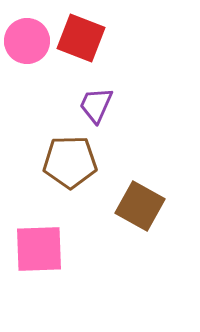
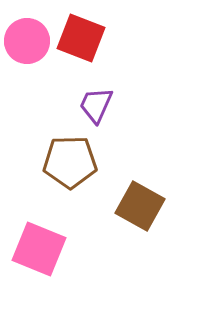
pink square: rotated 24 degrees clockwise
